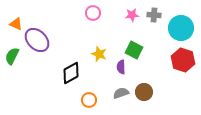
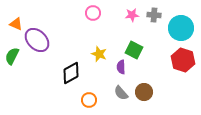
gray semicircle: rotated 112 degrees counterclockwise
